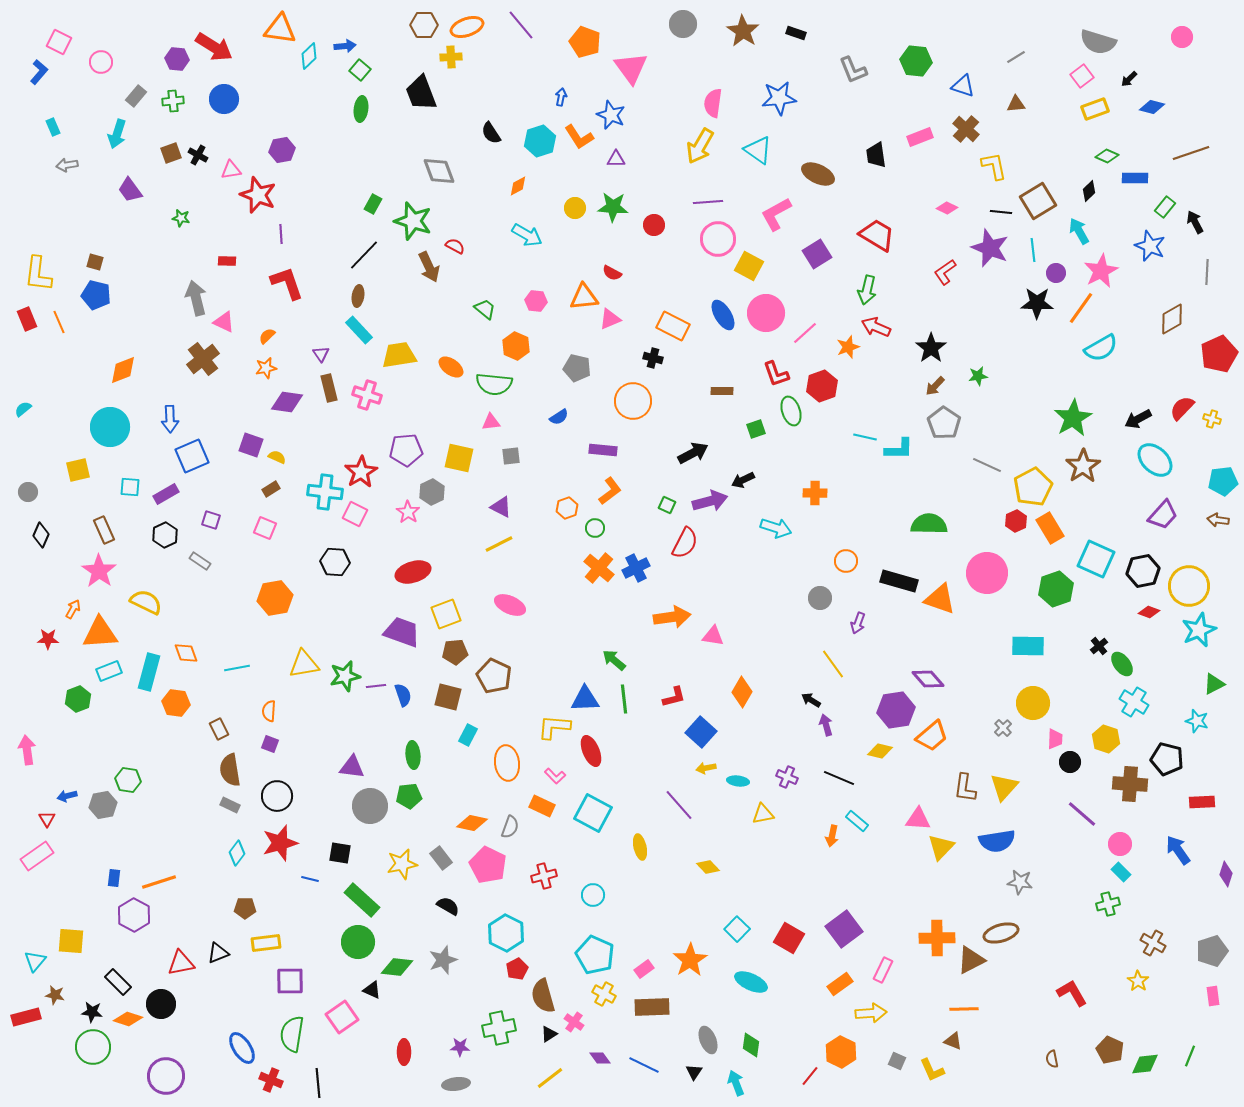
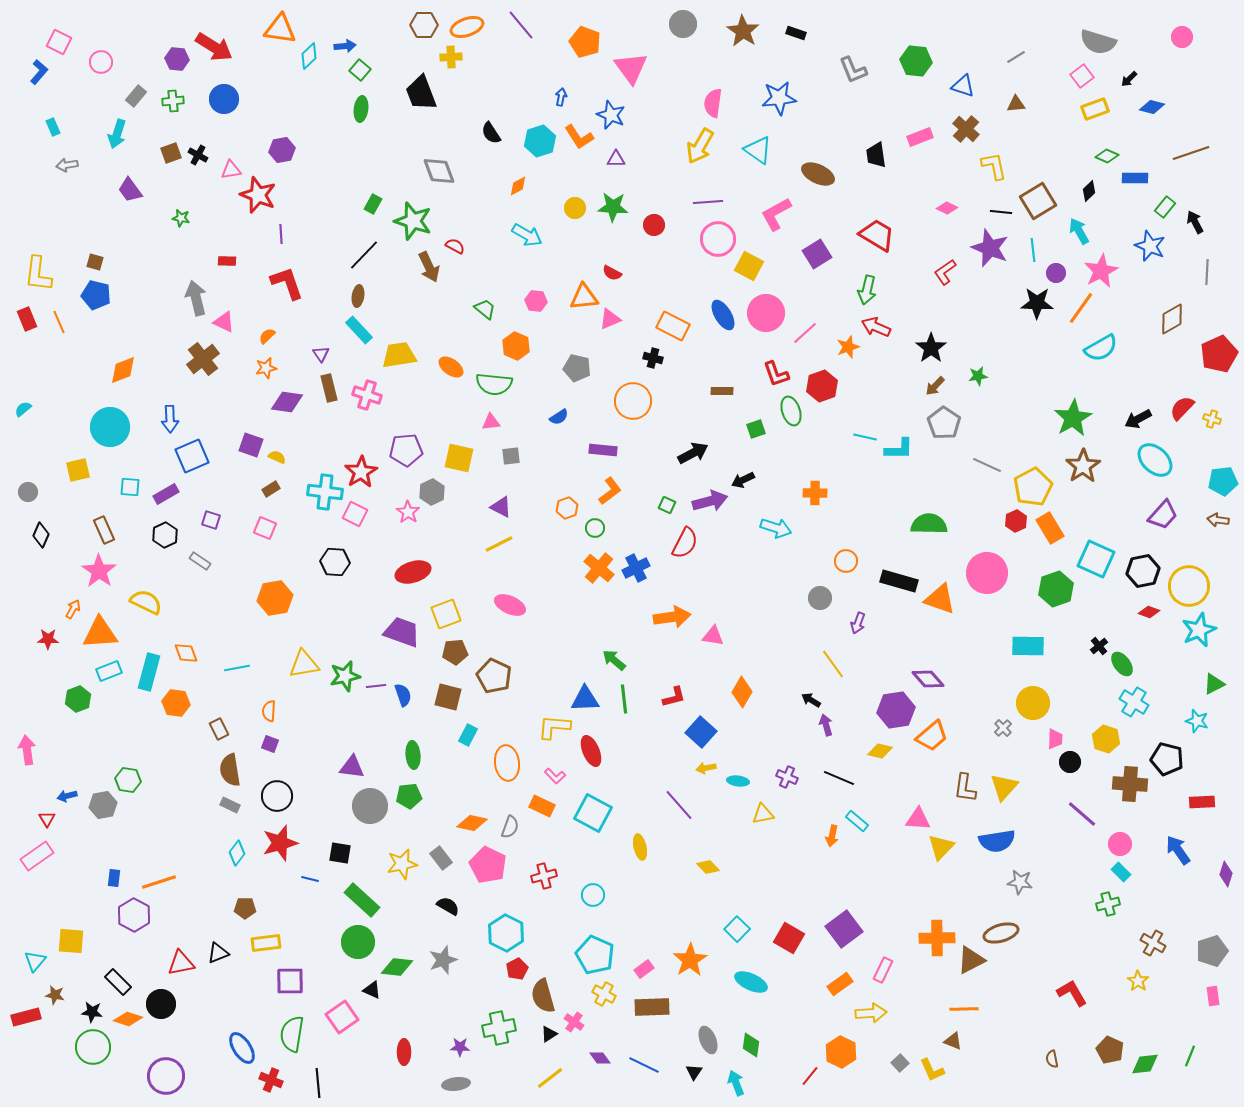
gray square at (897, 1061): moved 3 px right, 2 px down; rotated 24 degrees clockwise
